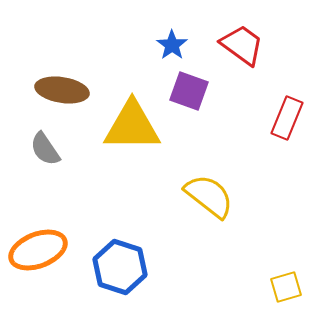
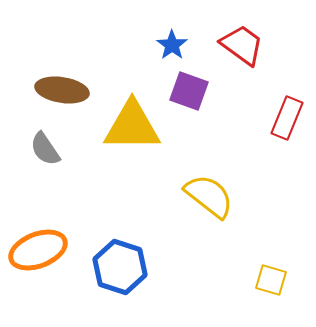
yellow square: moved 15 px left, 7 px up; rotated 32 degrees clockwise
